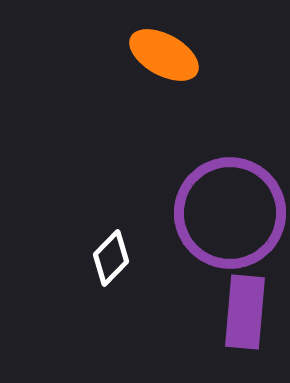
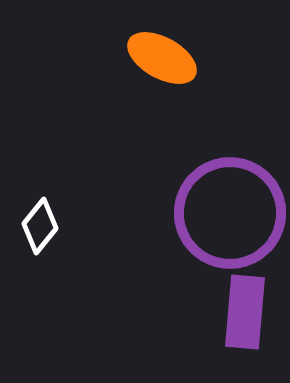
orange ellipse: moved 2 px left, 3 px down
white diamond: moved 71 px left, 32 px up; rotated 6 degrees counterclockwise
